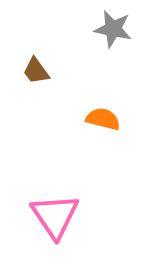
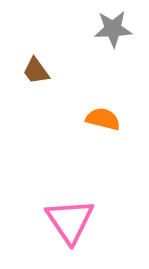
gray star: rotated 15 degrees counterclockwise
pink triangle: moved 15 px right, 5 px down
